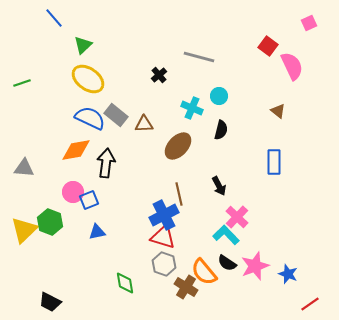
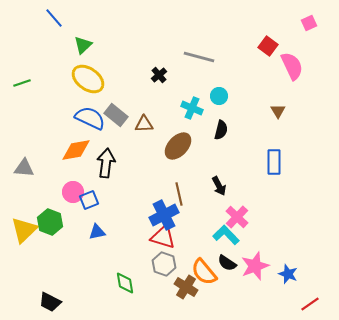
brown triangle at (278, 111): rotated 21 degrees clockwise
